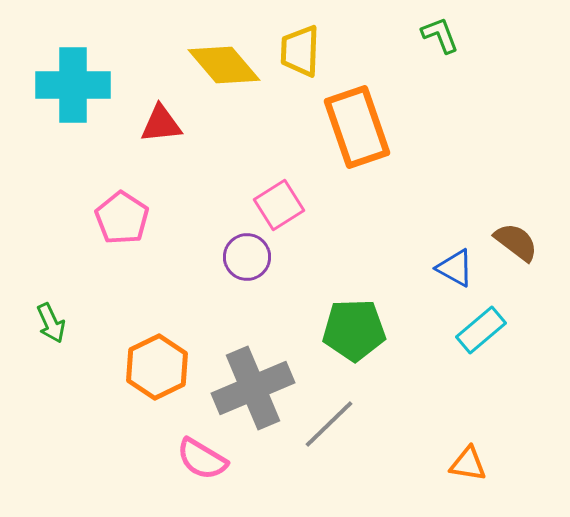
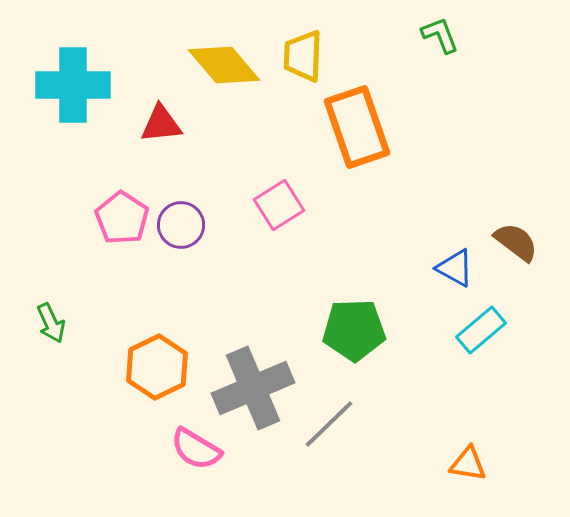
yellow trapezoid: moved 3 px right, 5 px down
purple circle: moved 66 px left, 32 px up
pink semicircle: moved 6 px left, 10 px up
